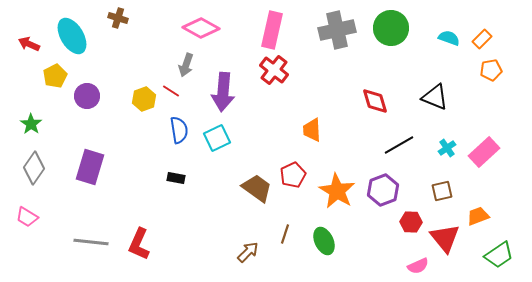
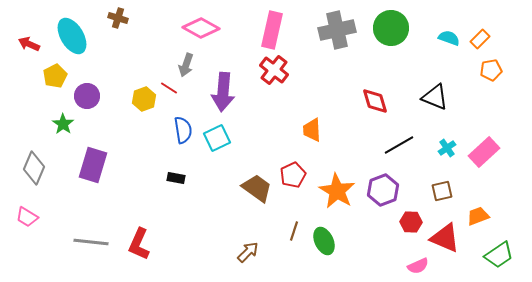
orange rectangle at (482, 39): moved 2 px left
red line at (171, 91): moved 2 px left, 3 px up
green star at (31, 124): moved 32 px right
blue semicircle at (179, 130): moved 4 px right
purple rectangle at (90, 167): moved 3 px right, 2 px up
gray diamond at (34, 168): rotated 12 degrees counterclockwise
brown line at (285, 234): moved 9 px right, 3 px up
red triangle at (445, 238): rotated 28 degrees counterclockwise
